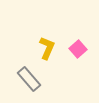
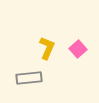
gray rectangle: moved 1 px up; rotated 55 degrees counterclockwise
